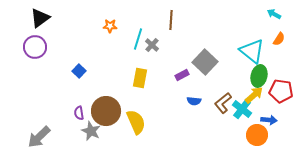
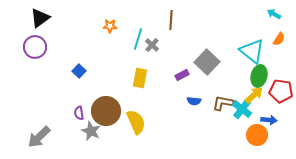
gray square: moved 2 px right
brown L-shape: rotated 50 degrees clockwise
